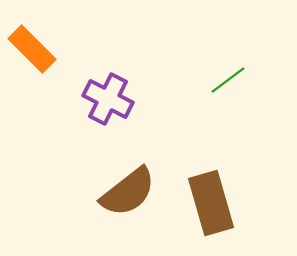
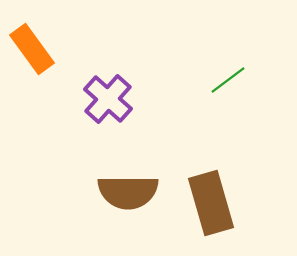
orange rectangle: rotated 9 degrees clockwise
purple cross: rotated 15 degrees clockwise
brown semicircle: rotated 38 degrees clockwise
